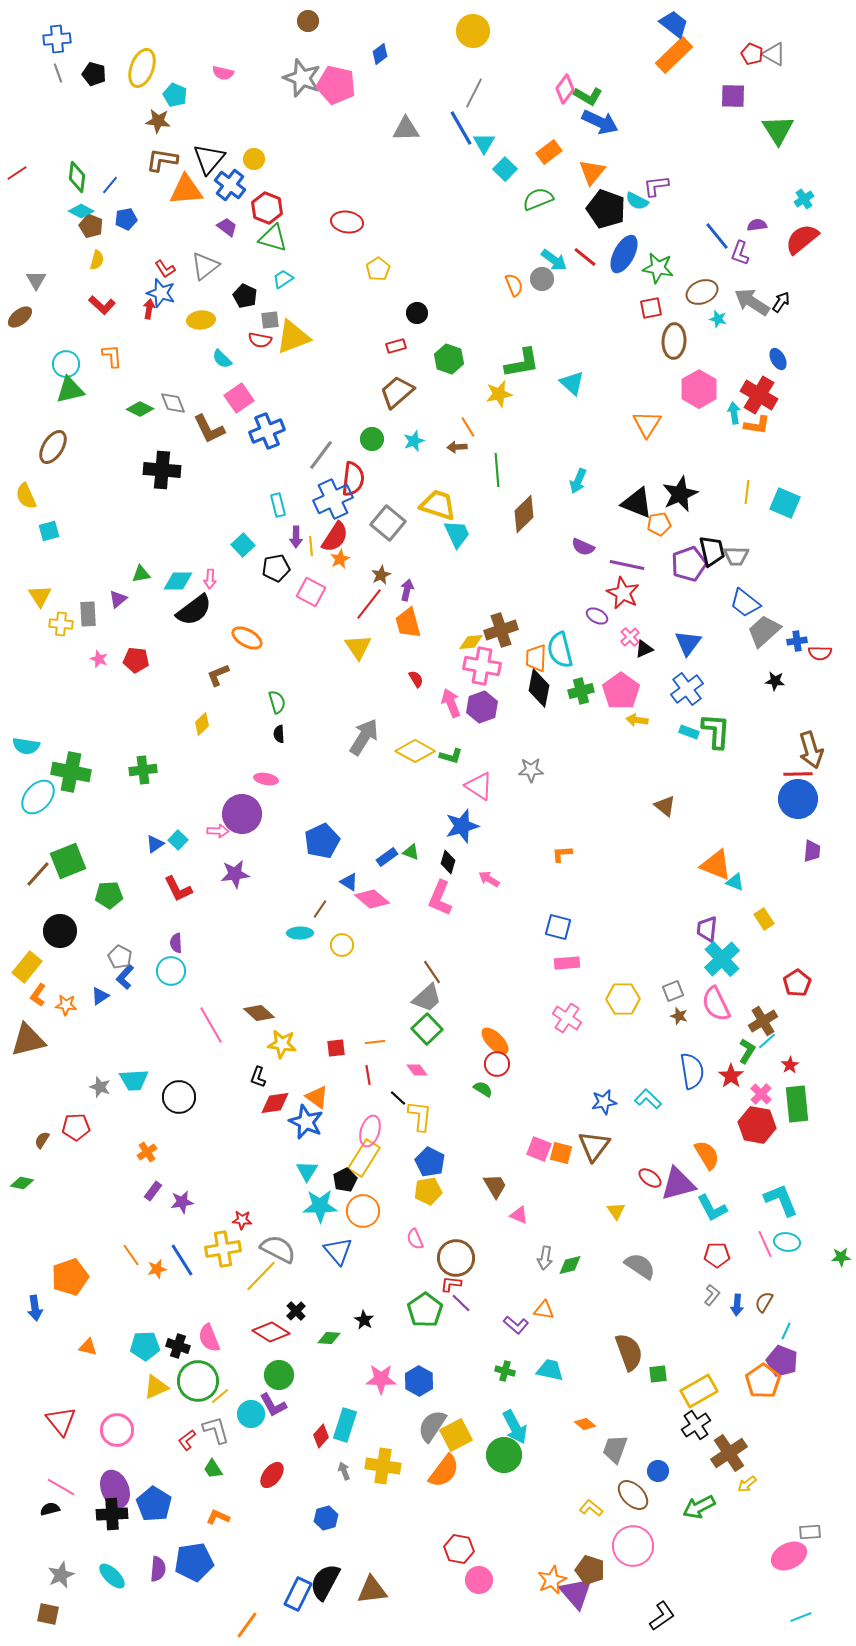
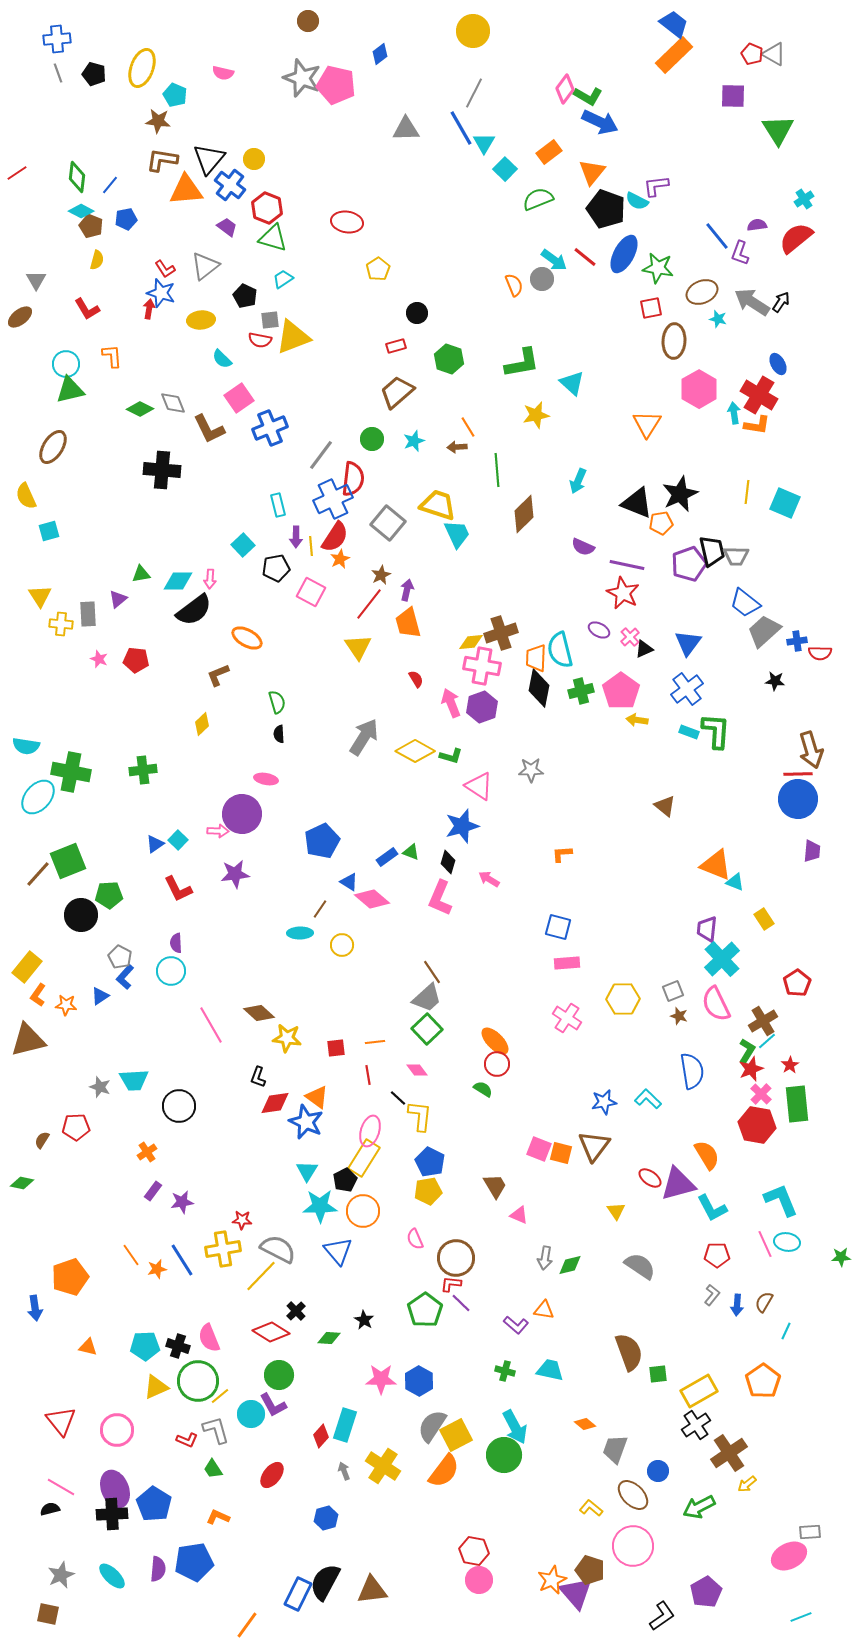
red semicircle at (802, 239): moved 6 px left, 1 px up
red L-shape at (102, 305): moved 15 px left, 4 px down; rotated 16 degrees clockwise
blue ellipse at (778, 359): moved 5 px down
yellow star at (499, 394): moved 37 px right, 21 px down
blue cross at (267, 431): moved 3 px right, 3 px up
orange pentagon at (659, 524): moved 2 px right, 1 px up
purple ellipse at (597, 616): moved 2 px right, 14 px down
brown cross at (501, 630): moved 3 px down
black circle at (60, 931): moved 21 px right, 16 px up
yellow star at (282, 1044): moved 5 px right, 6 px up
red star at (731, 1076): moved 20 px right, 7 px up; rotated 15 degrees clockwise
black circle at (179, 1097): moved 9 px down
purple pentagon at (782, 1361): moved 76 px left, 231 px down; rotated 20 degrees clockwise
red L-shape at (187, 1440): rotated 120 degrees counterclockwise
yellow cross at (383, 1466): rotated 24 degrees clockwise
red hexagon at (459, 1549): moved 15 px right, 2 px down
